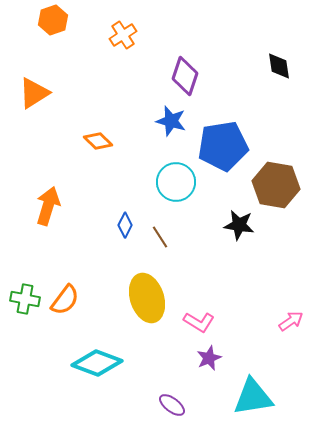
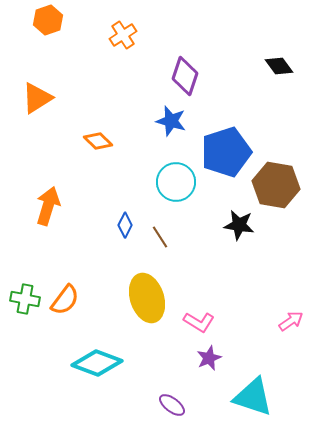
orange hexagon: moved 5 px left
black diamond: rotated 28 degrees counterclockwise
orange triangle: moved 3 px right, 5 px down
blue pentagon: moved 3 px right, 6 px down; rotated 9 degrees counterclockwise
cyan triangle: rotated 27 degrees clockwise
